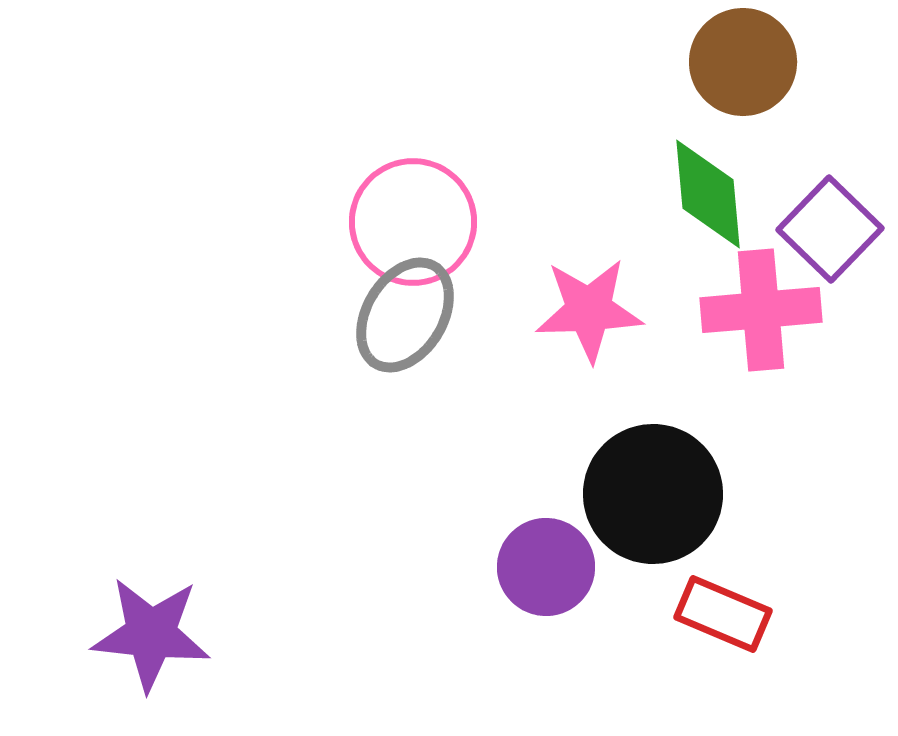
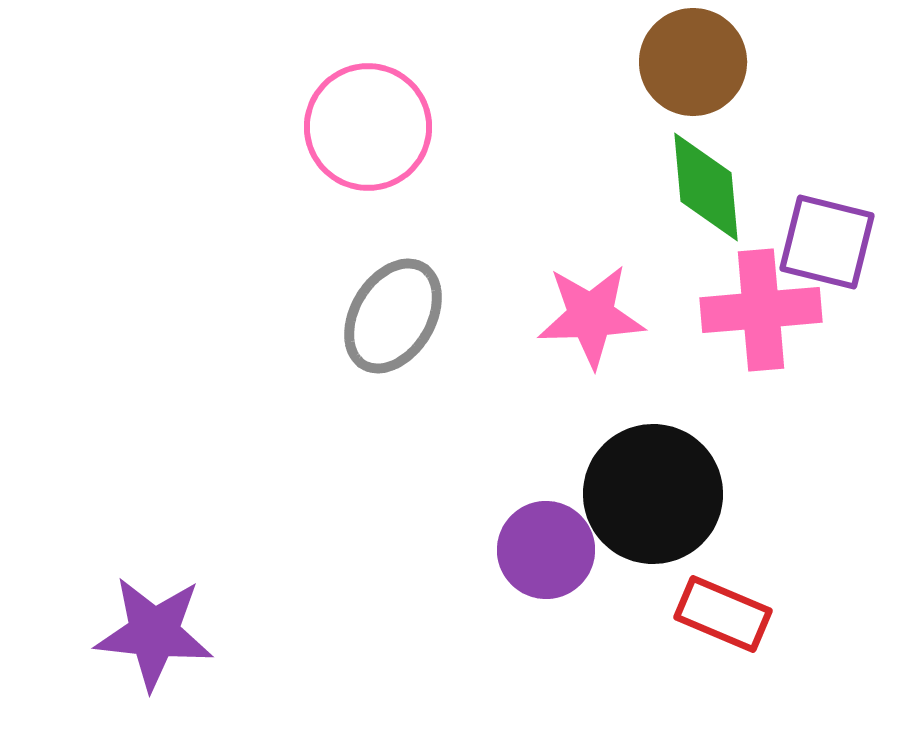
brown circle: moved 50 px left
green diamond: moved 2 px left, 7 px up
pink circle: moved 45 px left, 95 px up
purple square: moved 3 px left, 13 px down; rotated 30 degrees counterclockwise
pink star: moved 2 px right, 6 px down
gray ellipse: moved 12 px left, 1 px down
purple circle: moved 17 px up
purple star: moved 3 px right, 1 px up
